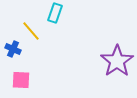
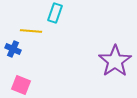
yellow line: rotated 45 degrees counterclockwise
purple star: moved 2 px left
pink square: moved 5 px down; rotated 18 degrees clockwise
